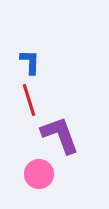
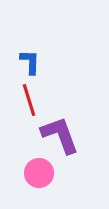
pink circle: moved 1 px up
